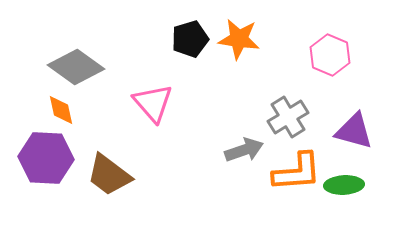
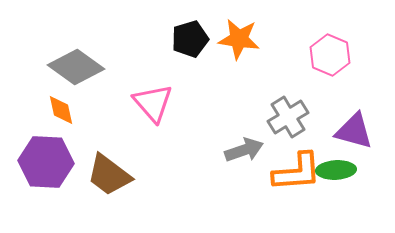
purple hexagon: moved 4 px down
green ellipse: moved 8 px left, 15 px up
